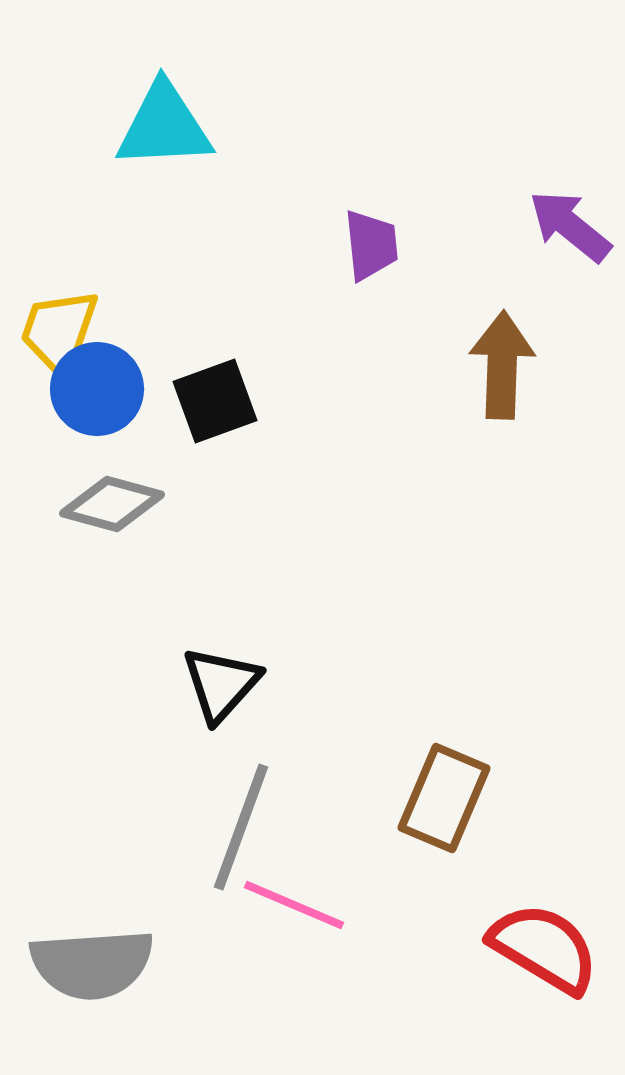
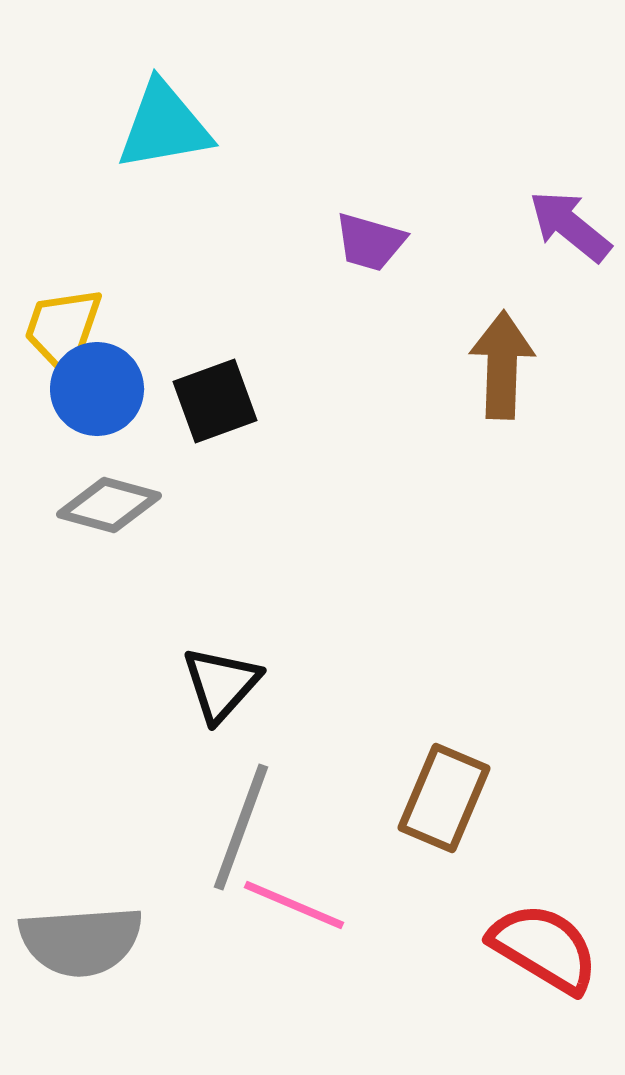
cyan triangle: rotated 7 degrees counterclockwise
purple trapezoid: moved 1 px left, 3 px up; rotated 112 degrees clockwise
yellow trapezoid: moved 4 px right, 2 px up
gray diamond: moved 3 px left, 1 px down
gray semicircle: moved 11 px left, 23 px up
